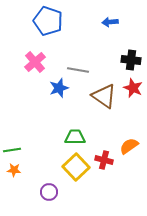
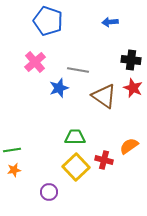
orange star: rotated 16 degrees counterclockwise
